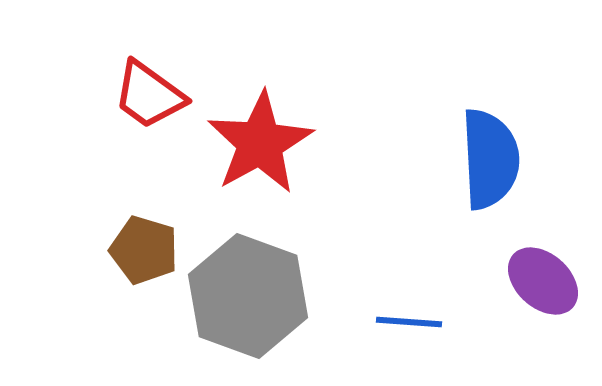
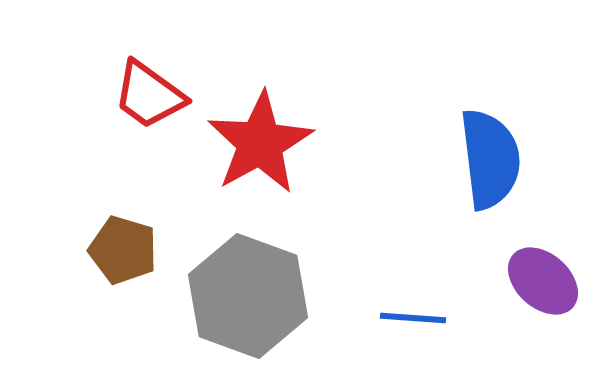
blue semicircle: rotated 4 degrees counterclockwise
brown pentagon: moved 21 px left
blue line: moved 4 px right, 4 px up
